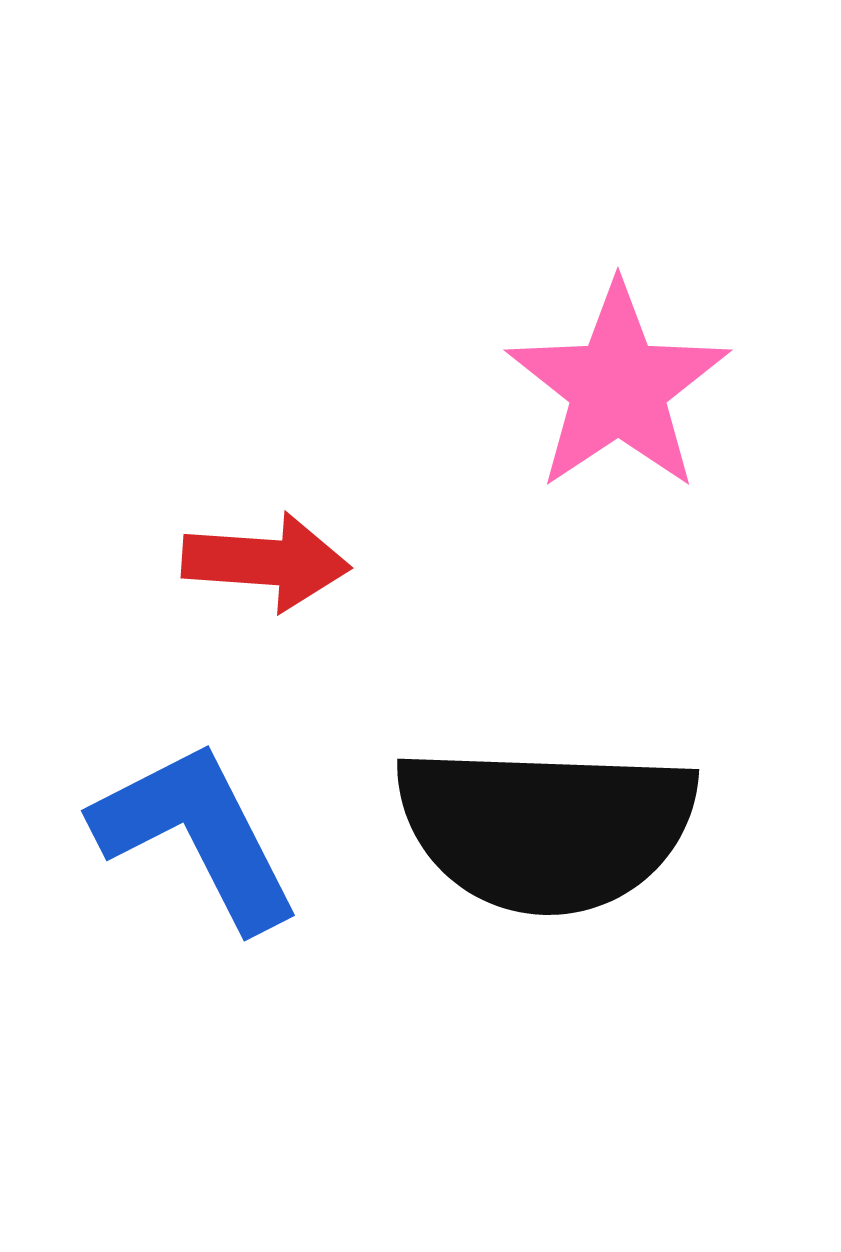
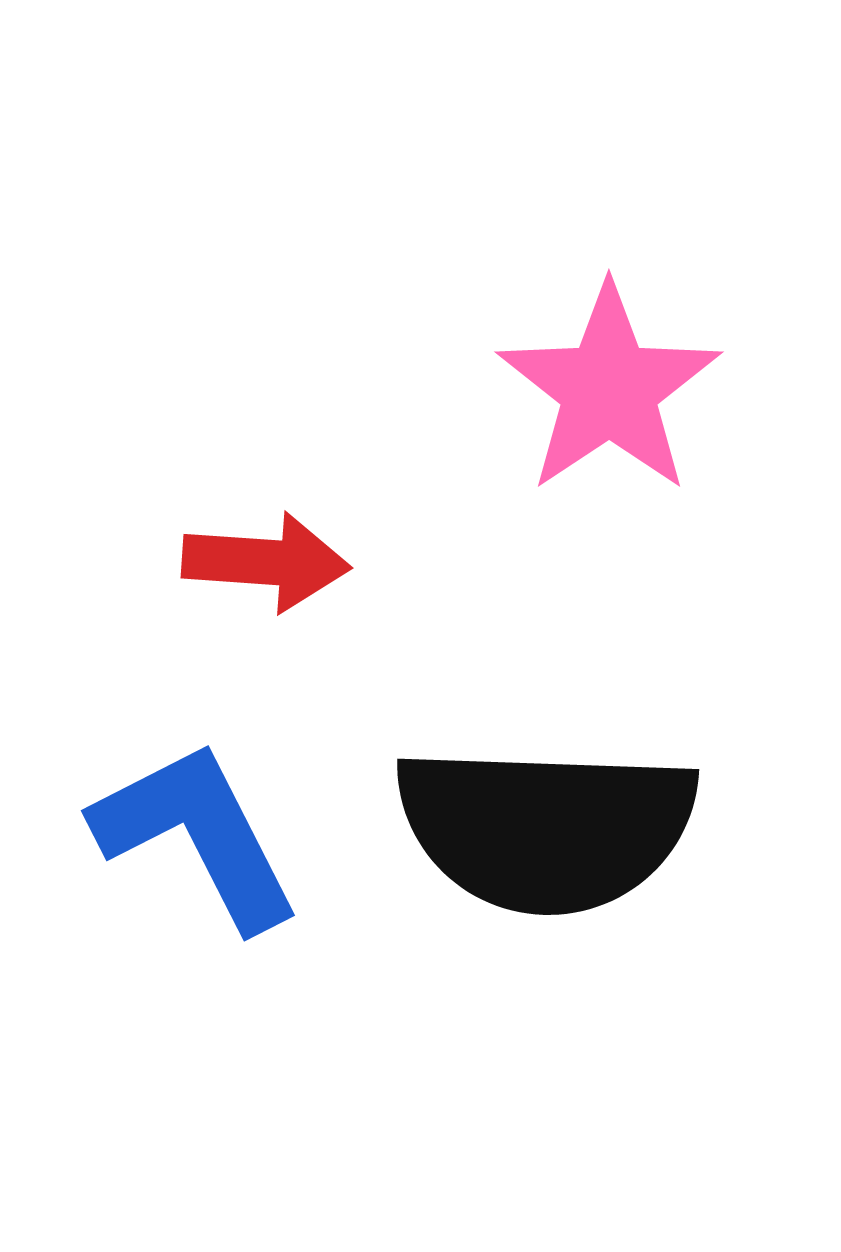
pink star: moved 9 px left, 2 px down
